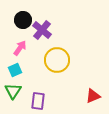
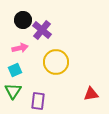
pink arrow: rotated 42 degrees clockwise
yellow circle: moved 1 px left, 2 px down
red triangle: moved 2 px left, 2 px up; rotated 14 degrees clockwise
